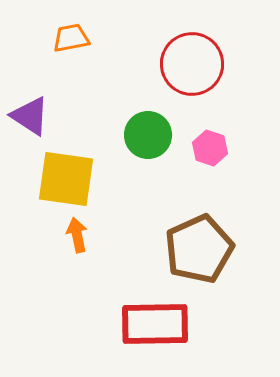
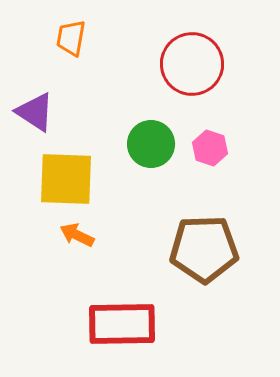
orange trapezoid: rotated 69 degrees counterclockwise
purple triangle: moved 5 px right, 4 px up
green circle: moved 3 px right, 9 px down
yellow square: rotated 6 degrees counterclockwise
orange arrow: rotated 52 degrees counterclockwise
brown pentagon: moved 5 px right; rotated 22 degrees clockwise
red rectangle: moved 33 px left
